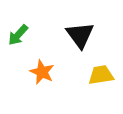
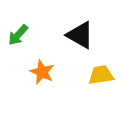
black triangle: rotated 24 degrees counterclockwise
